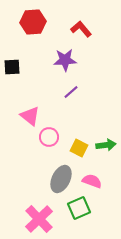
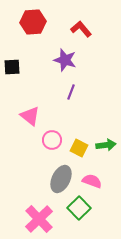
purple star: rotated 20 degrees clockwise
purple line: rotated 28 degrees counterclockwise
pink circle: moved 3 px right, 3 px down
green square: rotated 20 degrees counterclockwise
